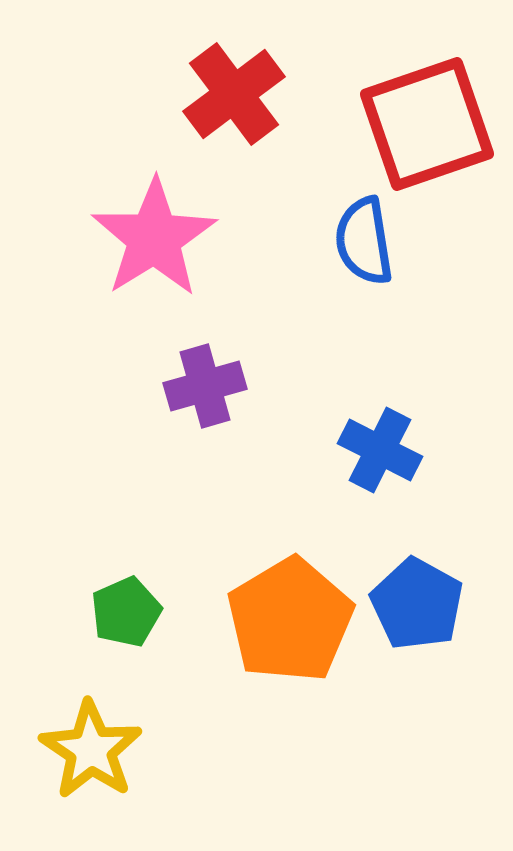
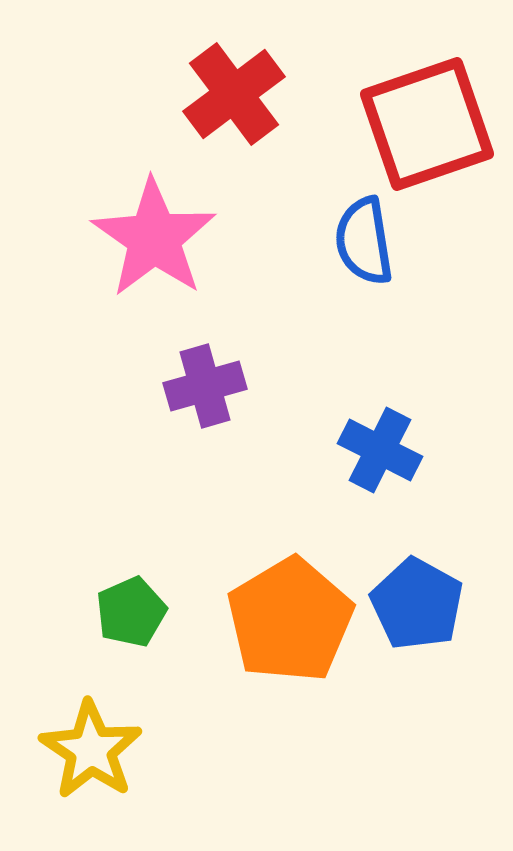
pink star: rotated 5 degrees counterclockwise
green pentagon: moved 5 px right
